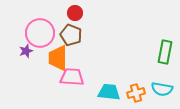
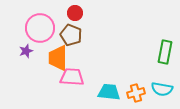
pink circle: moved 5 px up
